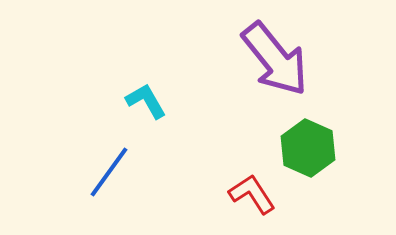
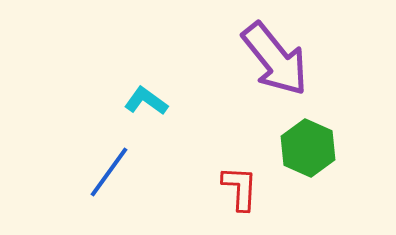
cyan L-shape: rotated 24 degrees counterclockwise
red L-shape: moved 12 px left, 6 px up; rotated 36 degrees clockwise
